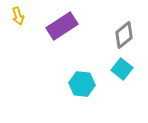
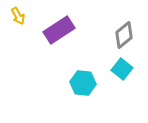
yellow arrow: rotated 12 degrees counterclockwise
purple rectangle: moved 3 px left, 4 px down
cyan hexagon: moved 1 px right, 1 px up
